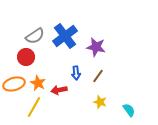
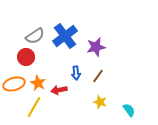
purple star: rotated 24 degrees counterclockwise
